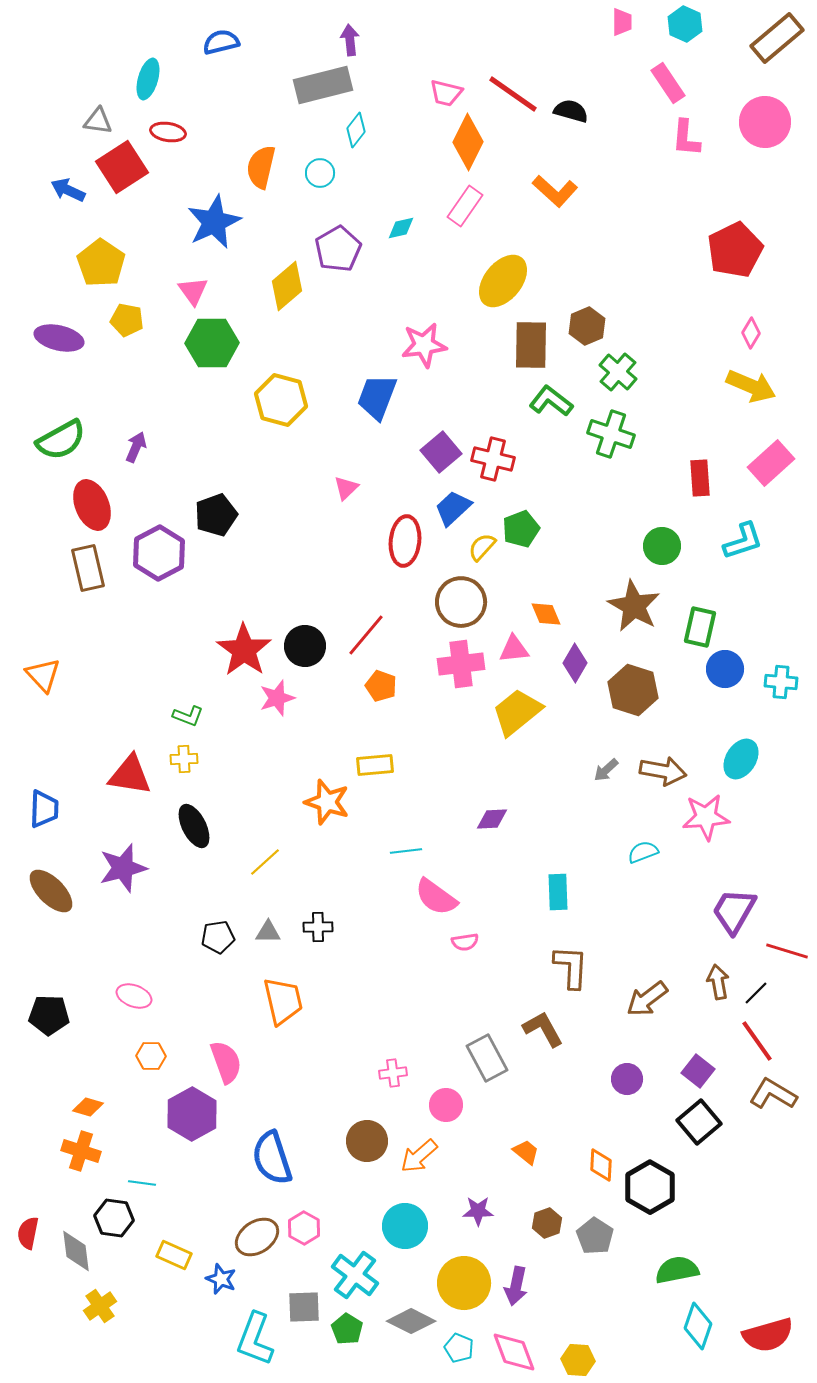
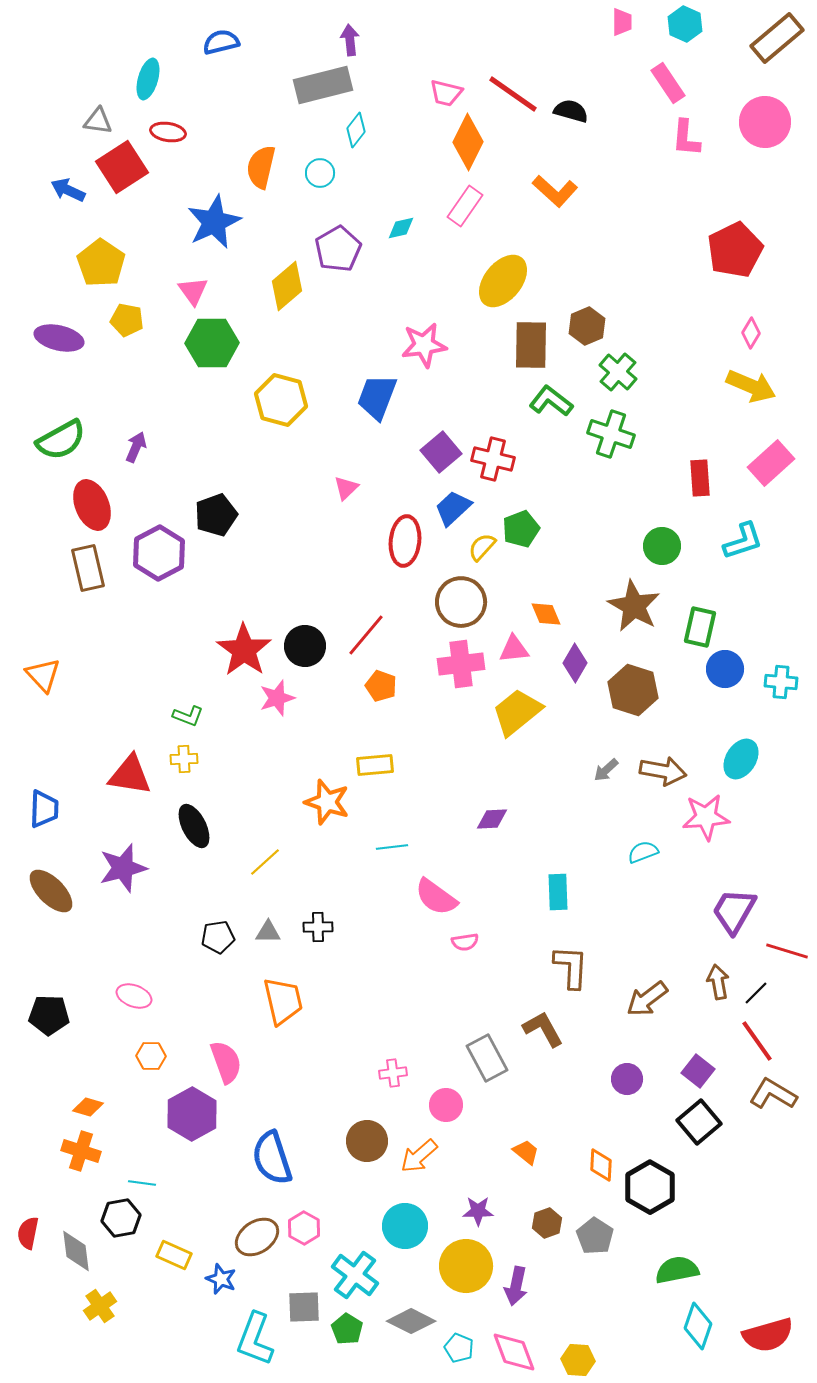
cyan line at (406, 851): moved 14 px left, 4 px up
black hexagon at (114, 1218): moved 7 px right; rotated 18 degrees counterclockwise
yellow circle at (464, 1283): moved 2 px right, 17 px up
